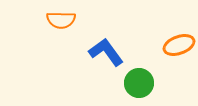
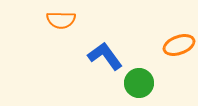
blue L-shape: moved 1 px left, 4 px down
